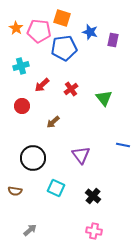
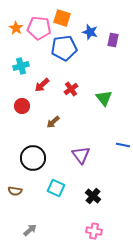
pink pentagon: moved 3 px up
